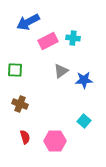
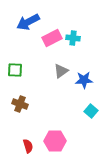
pink rectangle: moved 4 px right, 3 px up
cyan square: moved 7 px right, 10 px up
red semicircle: moved 3 px right, 9 px down
